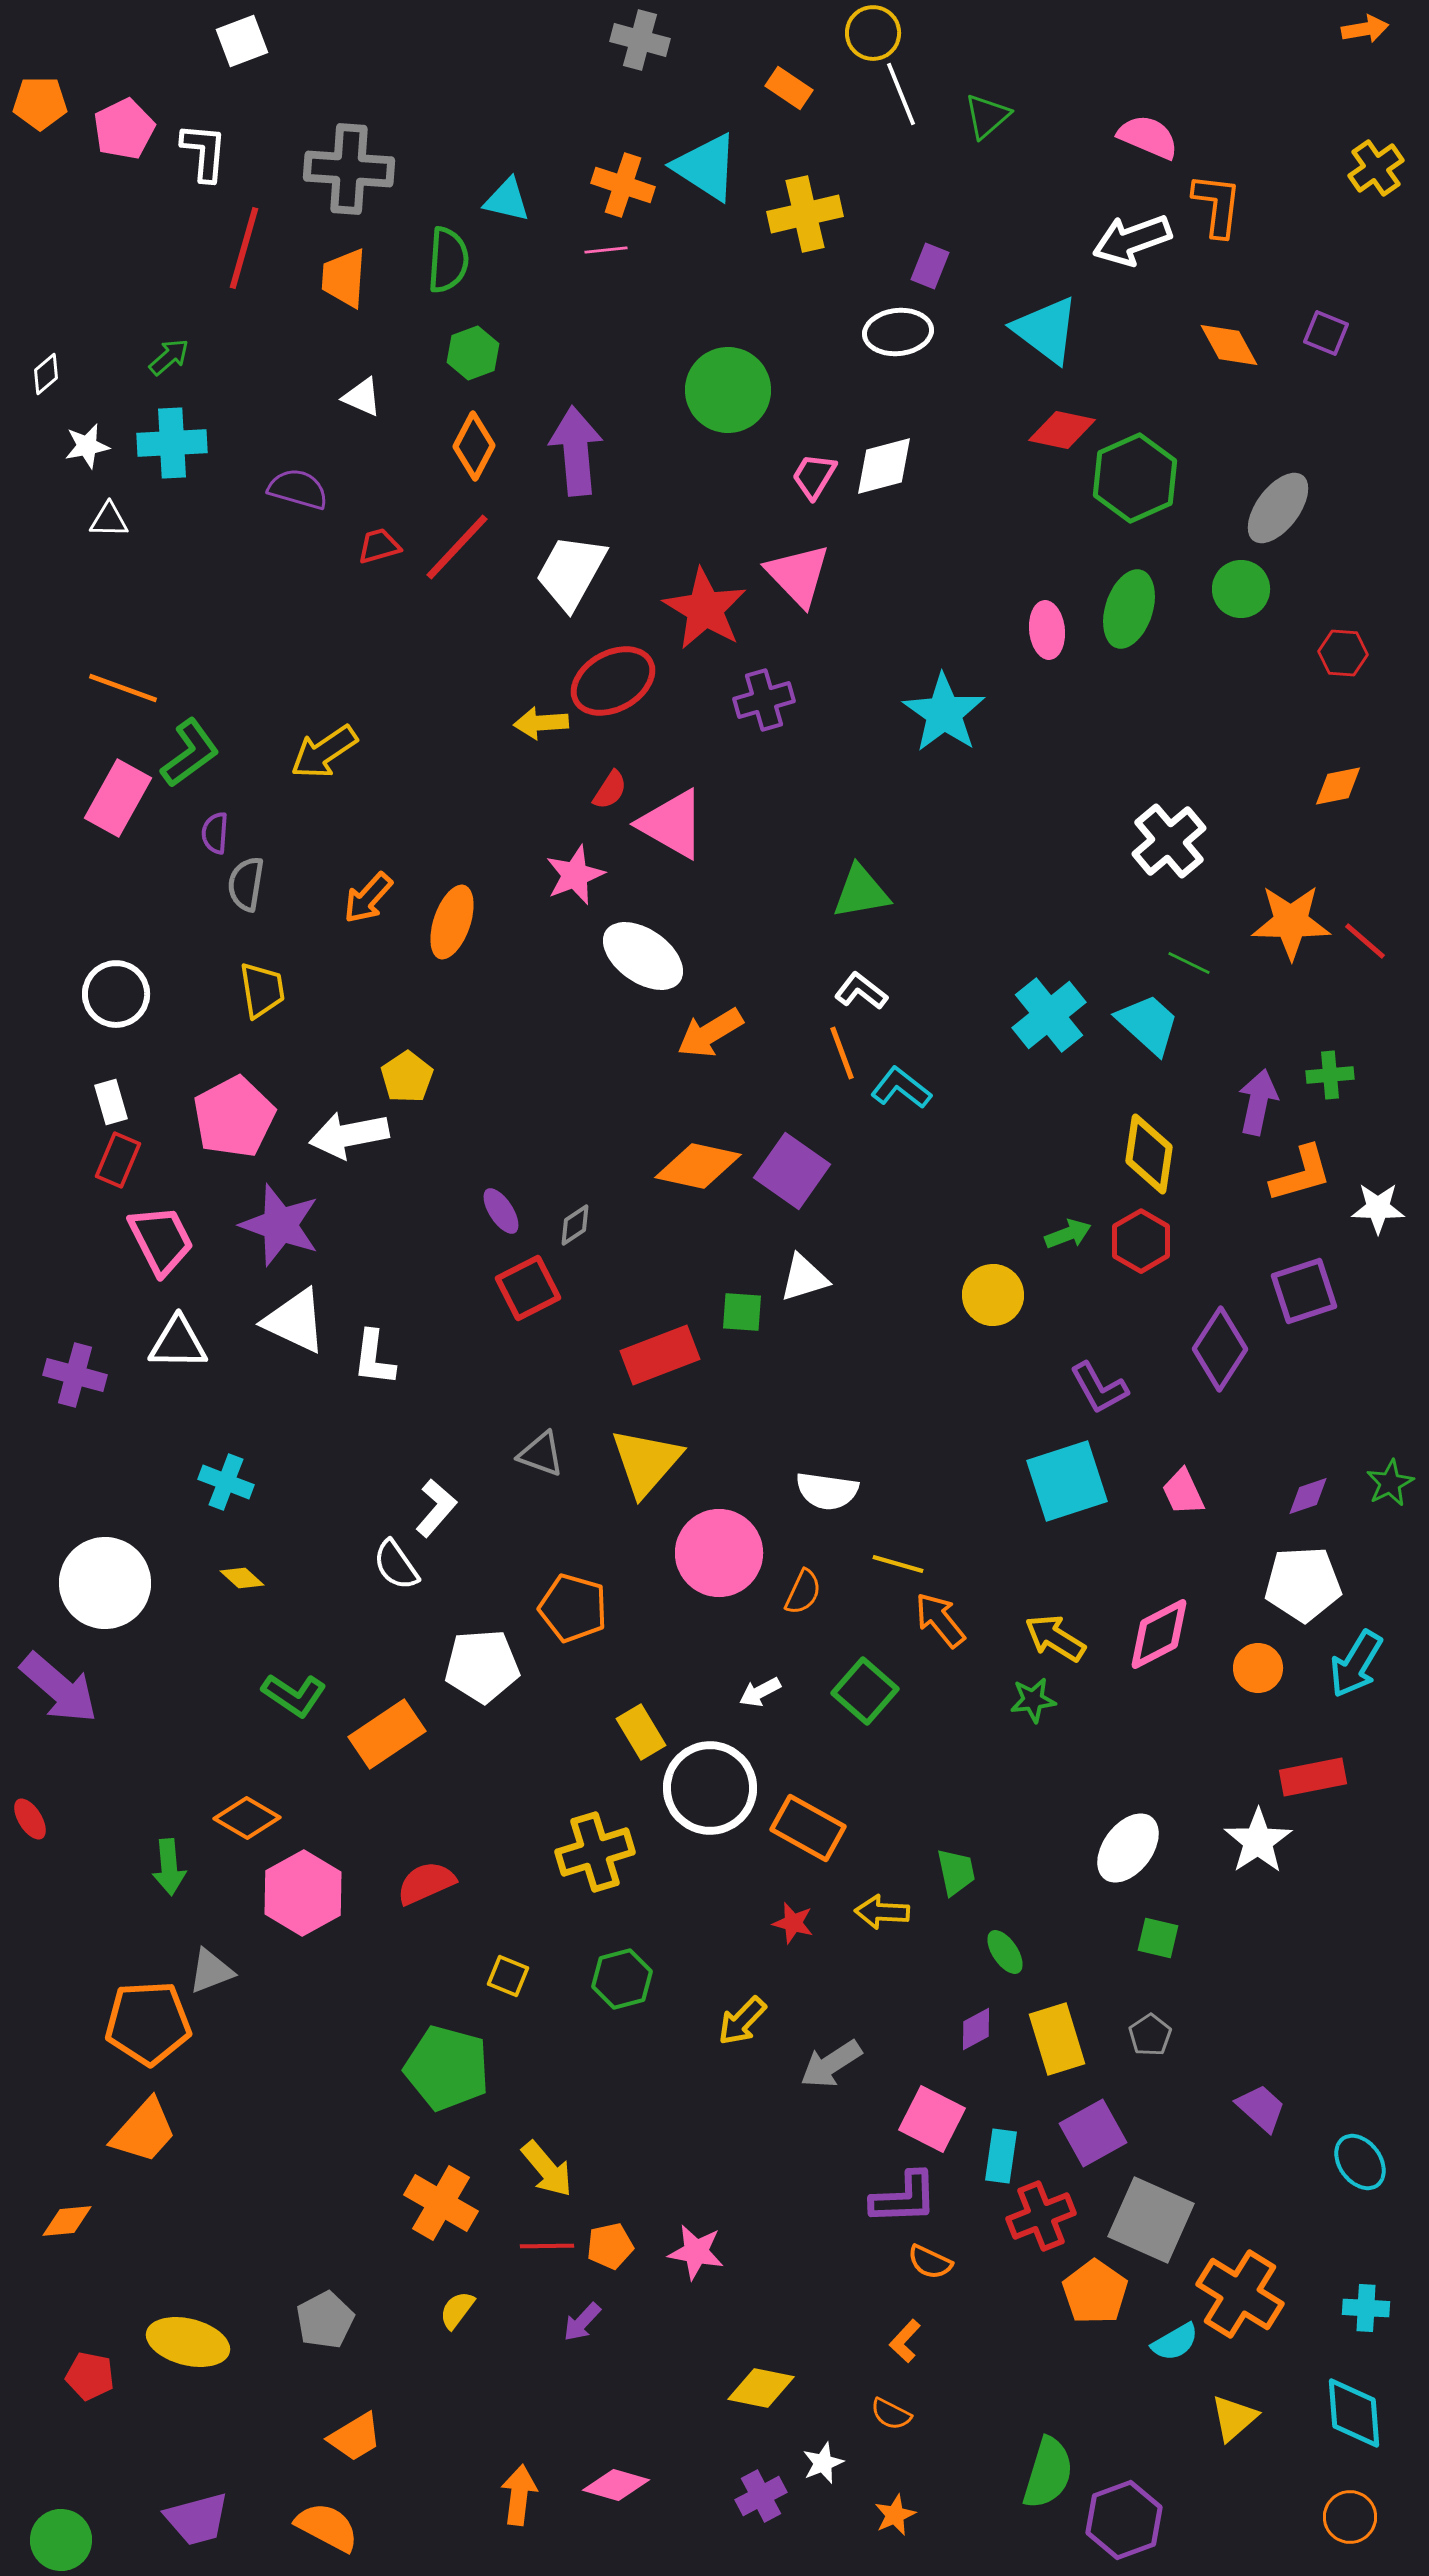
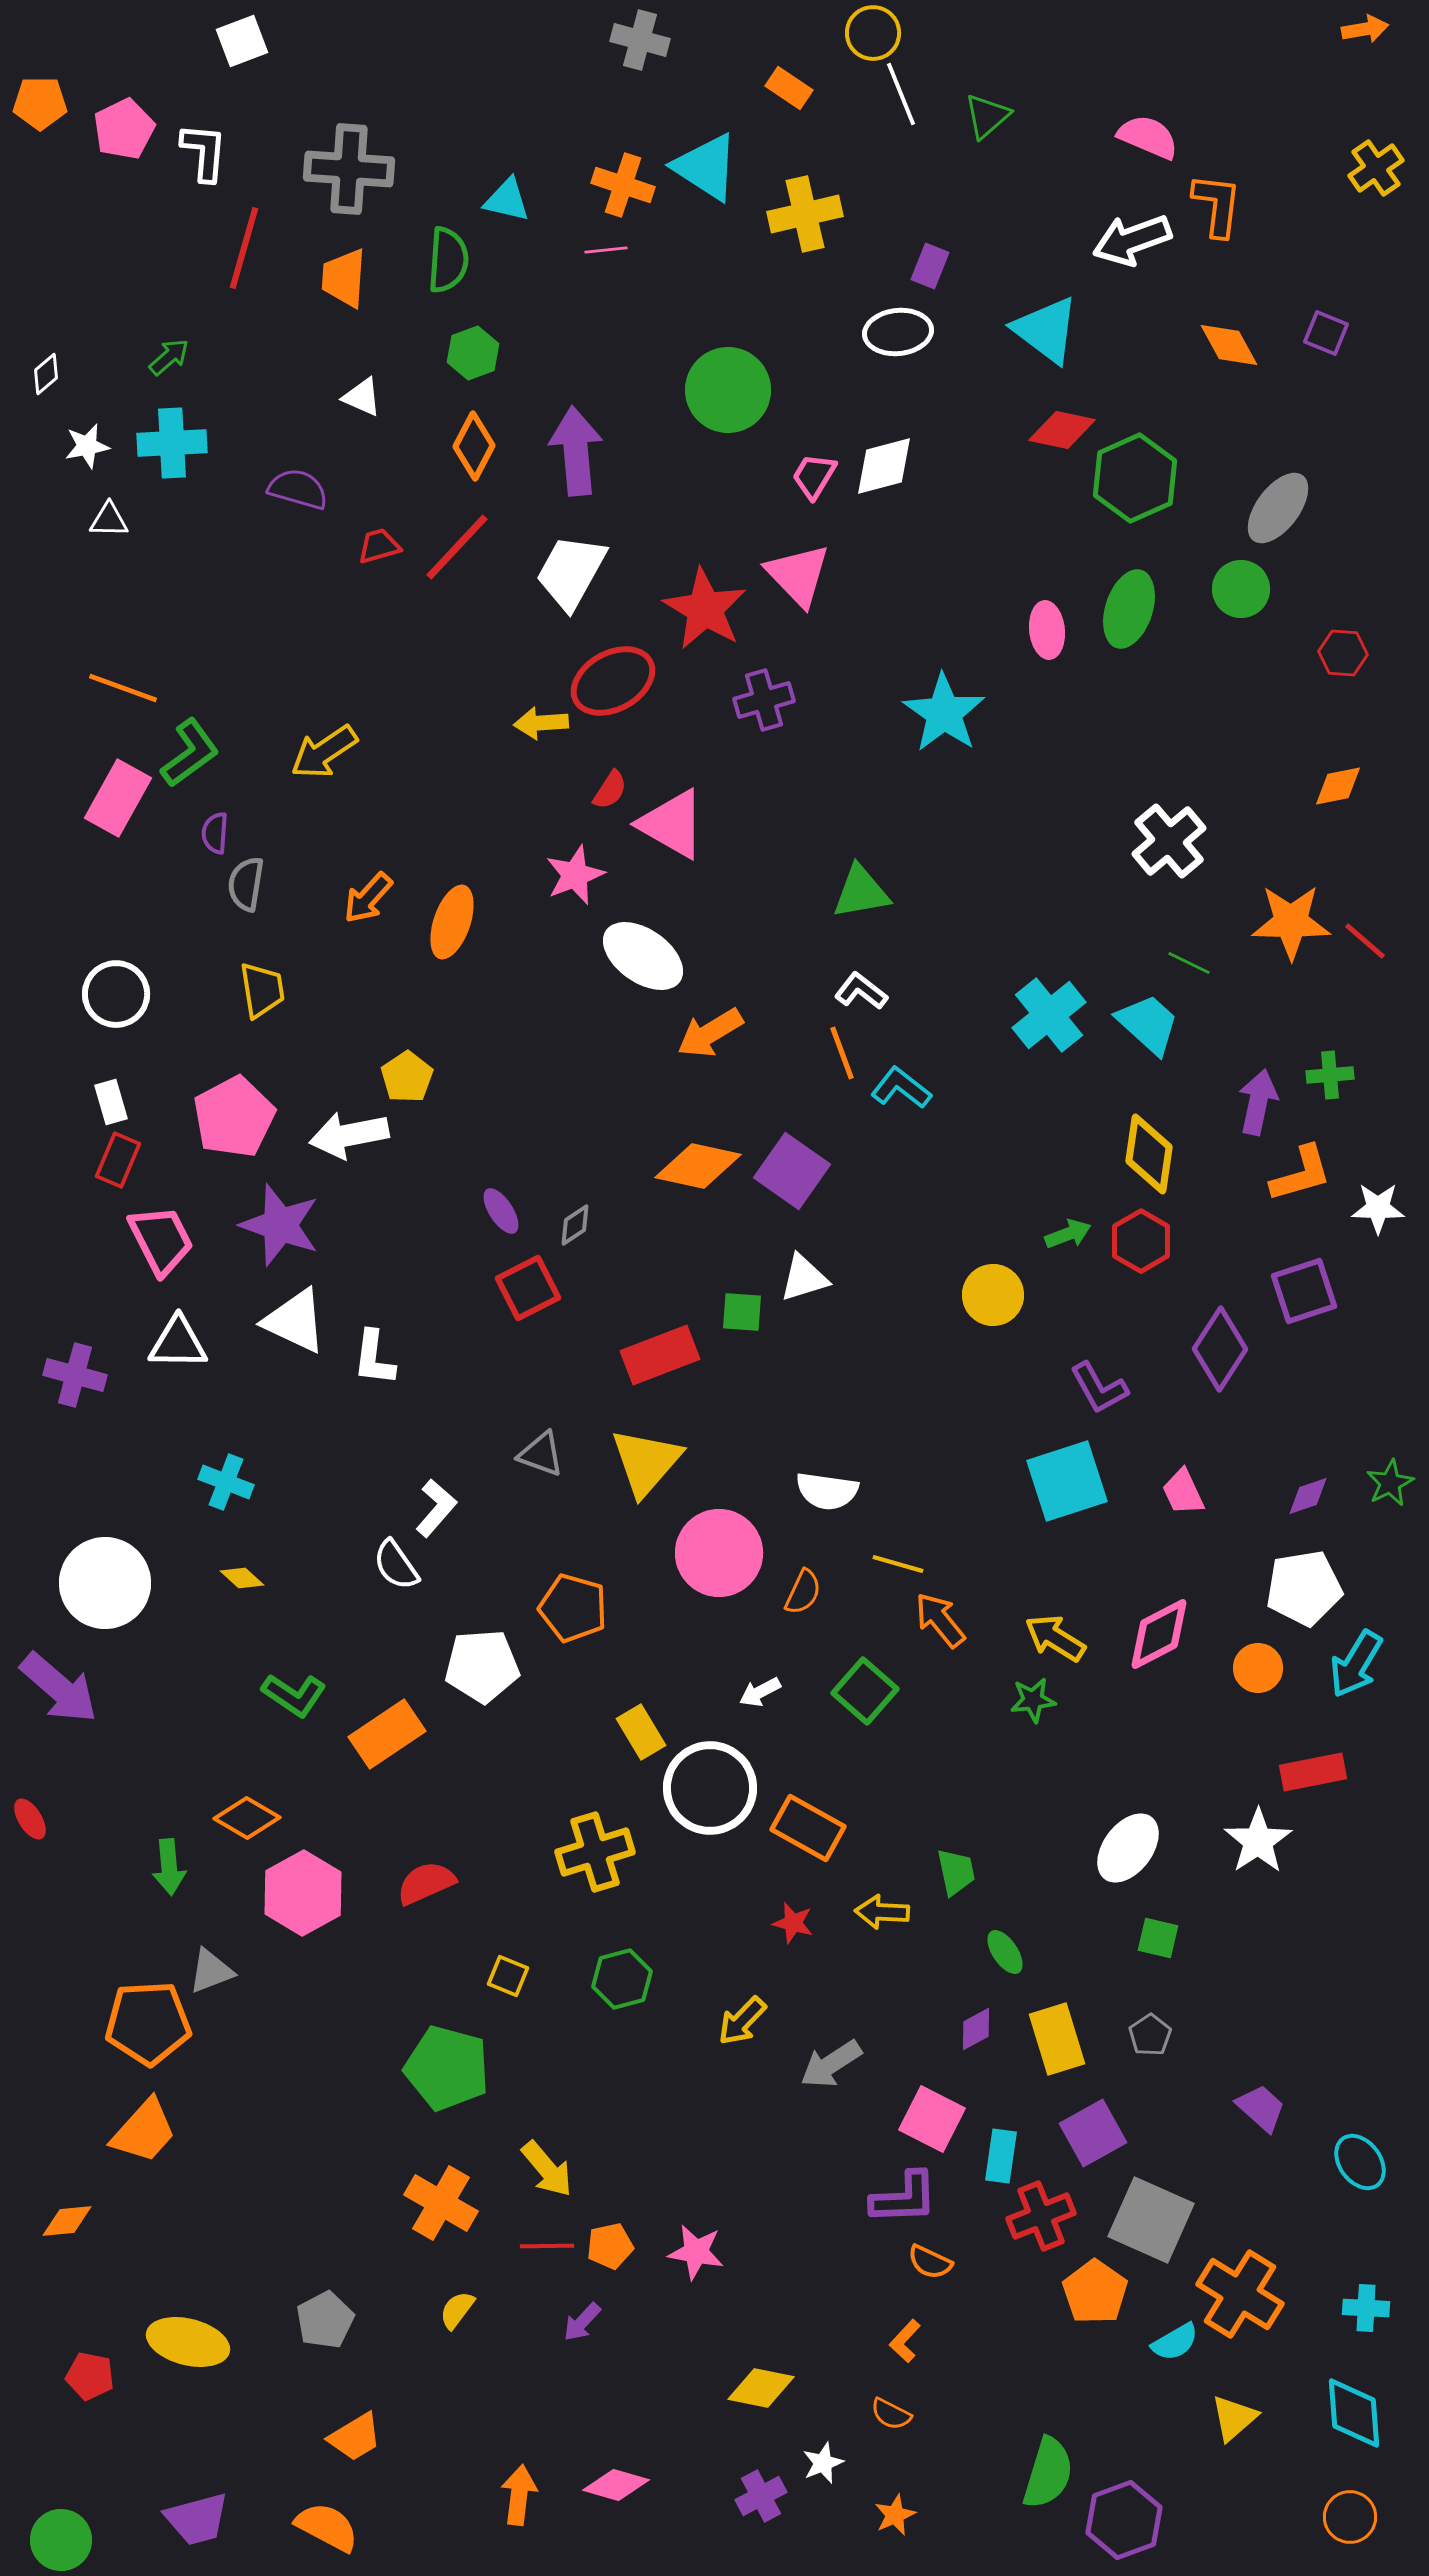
white pentagon at (1303, 1584): moved 1 px right, 4 px down; rotated 6 degrees counterclockwise
red rectangle at (1313, 1777): moved 5 px up
